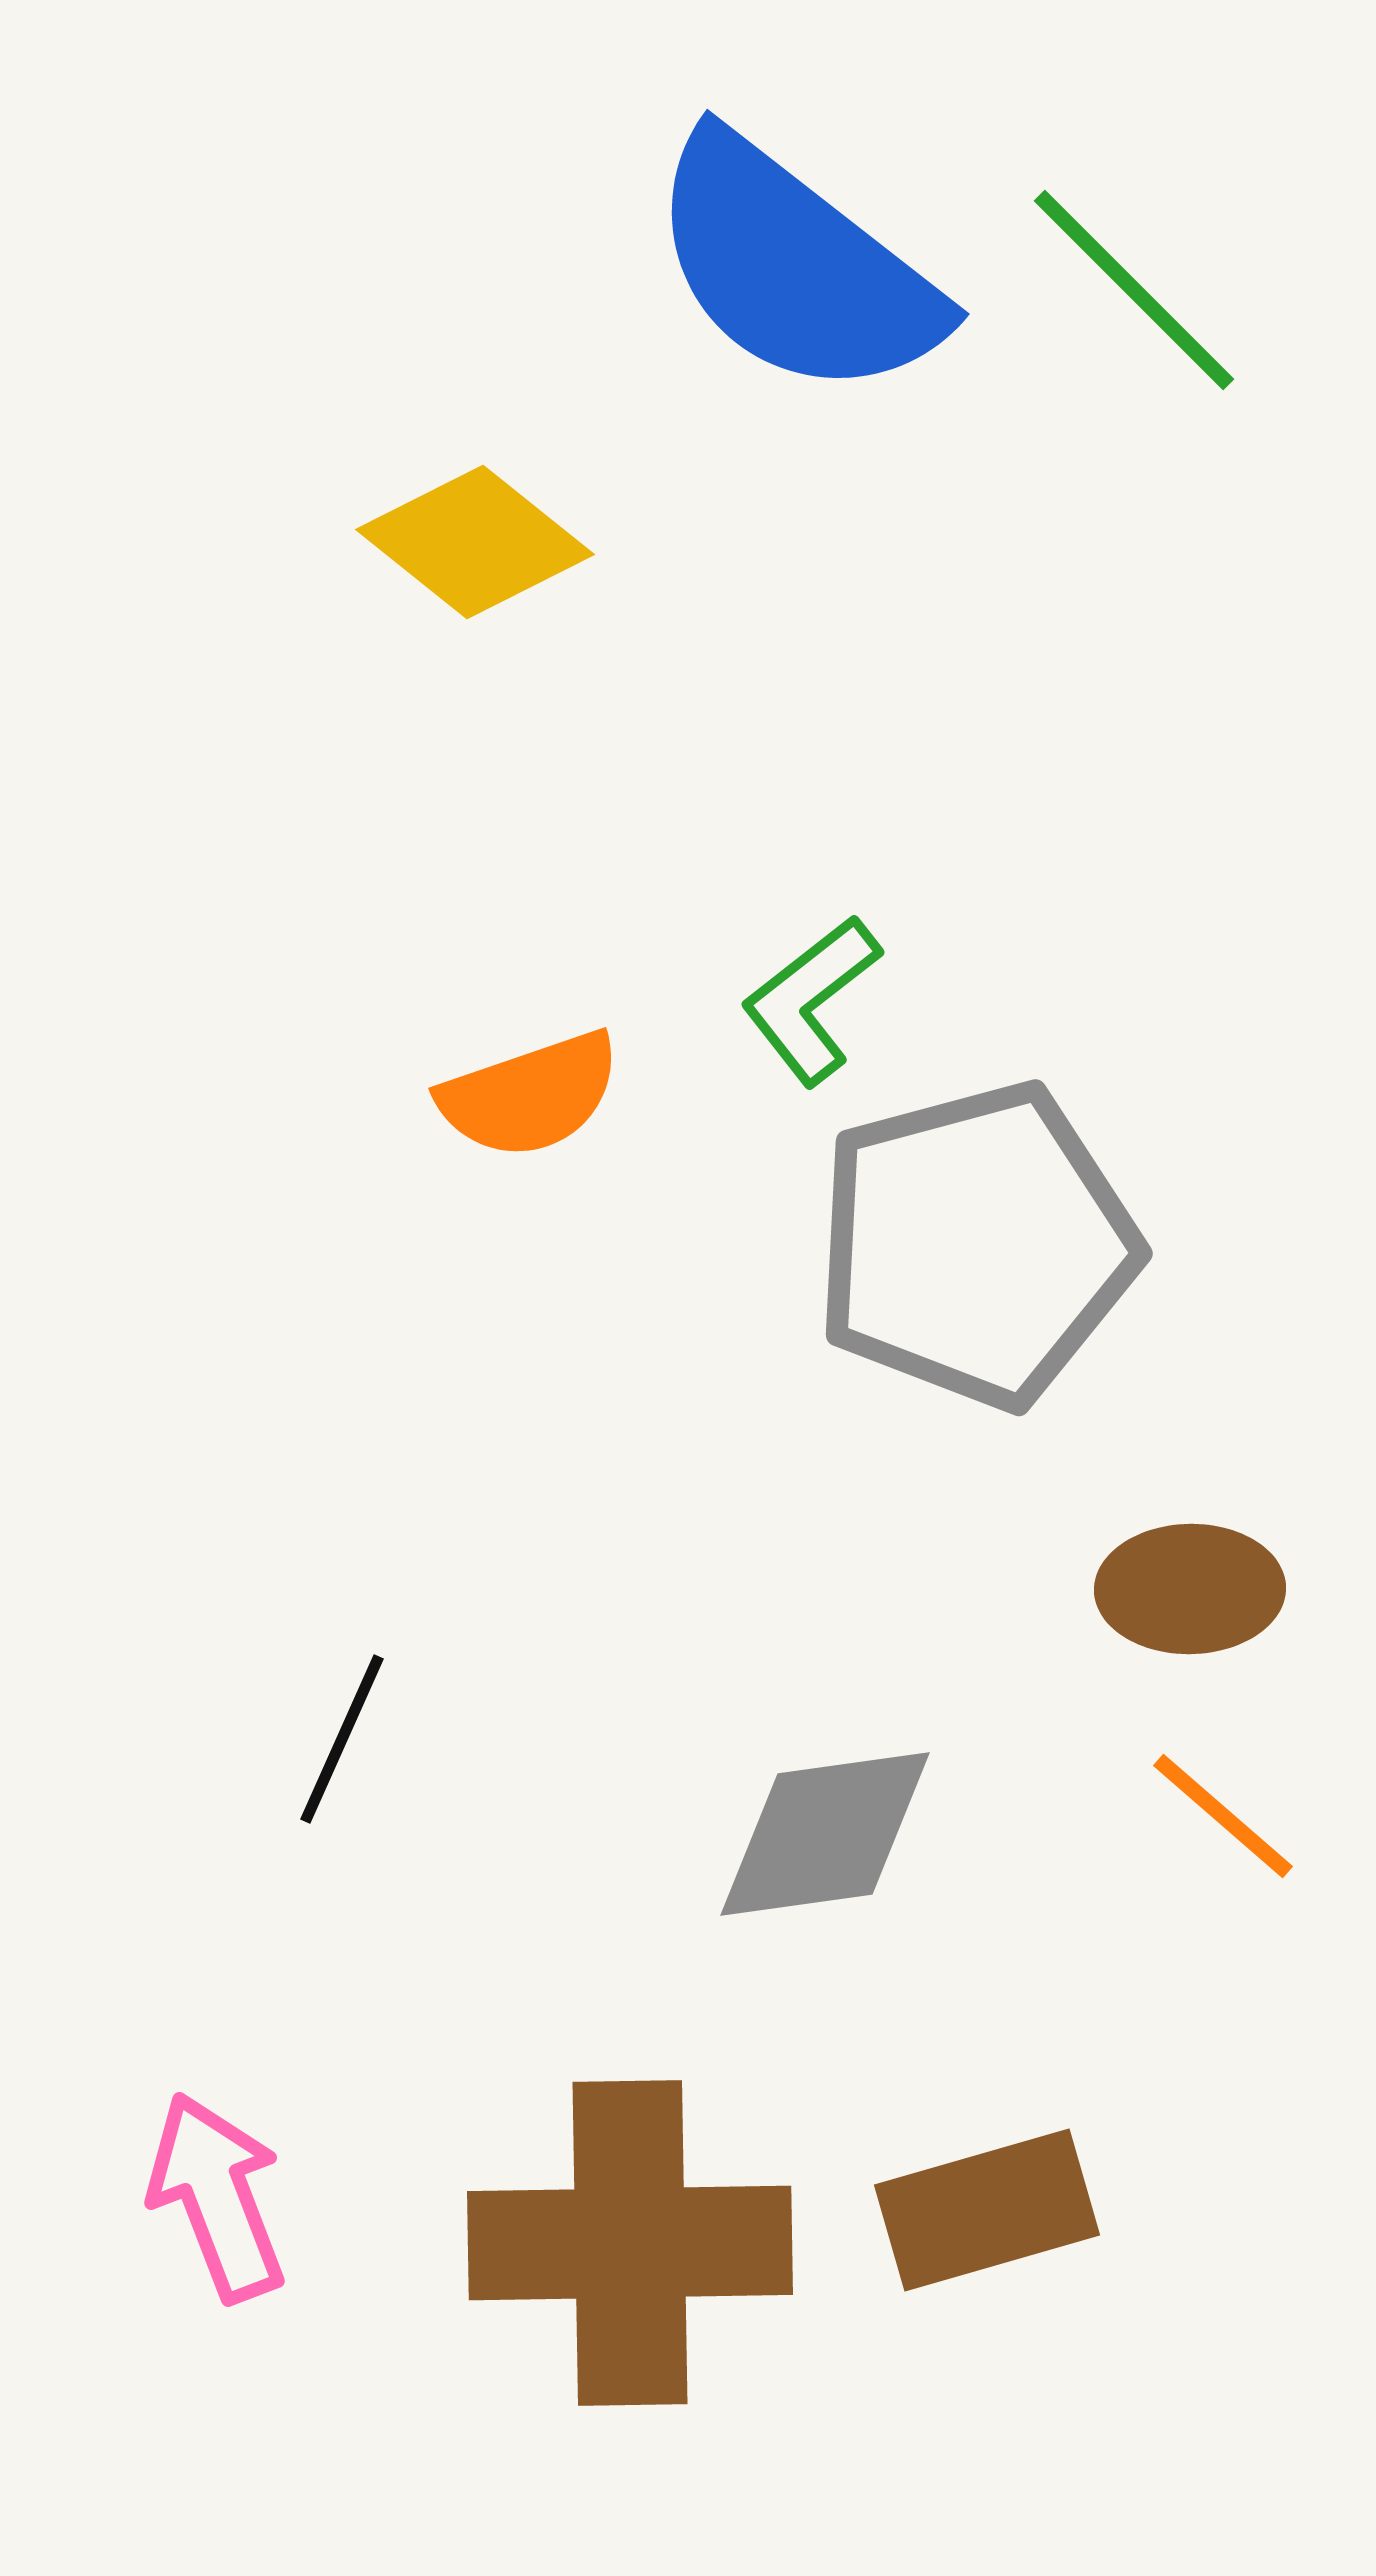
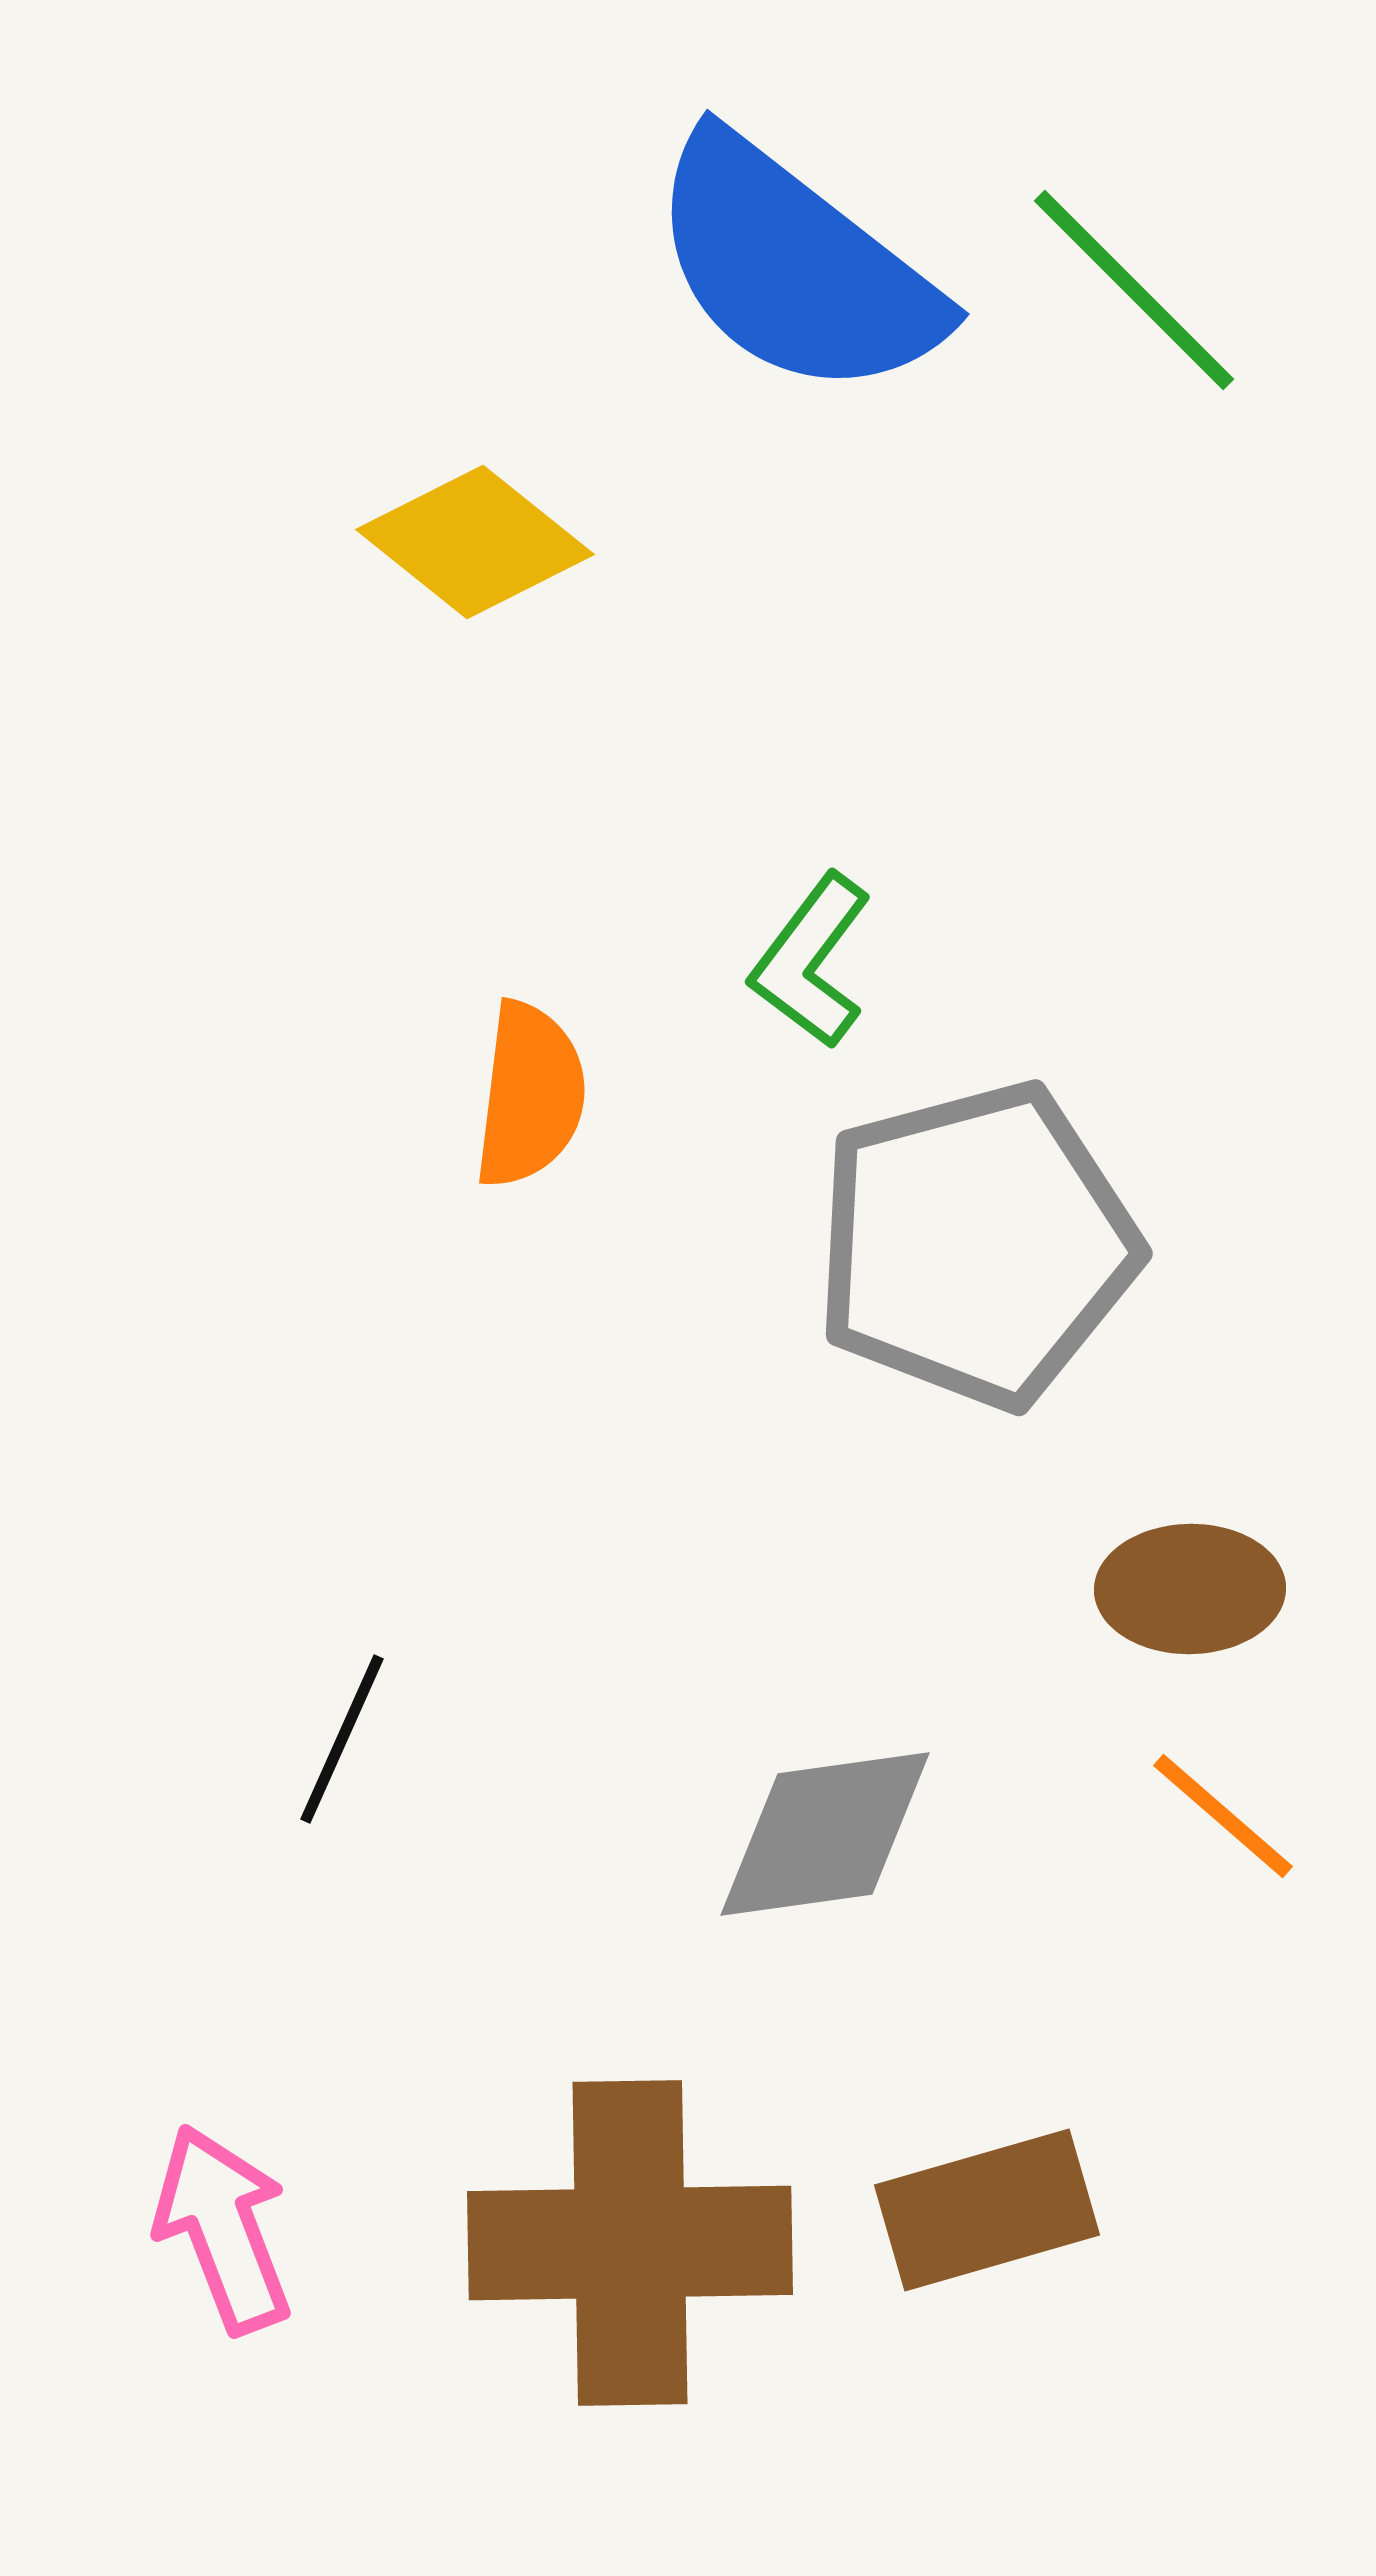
green L-shape: moved 39 px up; rotated 15 degrees counterclockwise
orange semicircle: rotated 64 degrees counterclockwise
pink arrow: moved 6 px right, 32 px down
